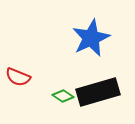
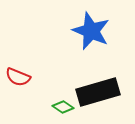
blue star: moved 7 px up; rotated 24 degrees counterclockwise
green diamond: moved 11 px down
